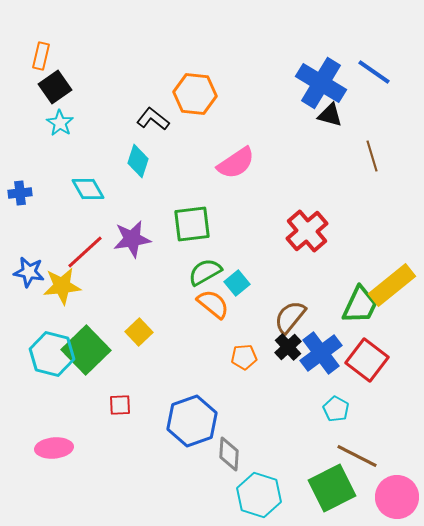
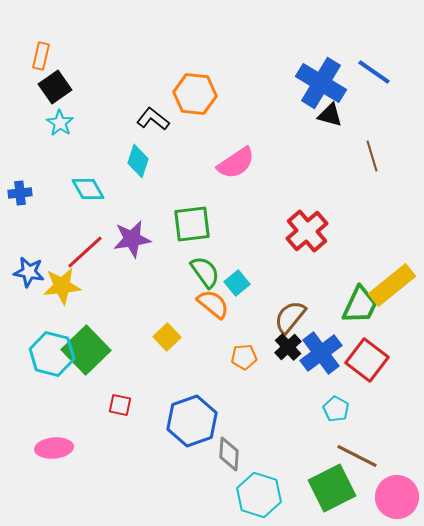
green semicircle at (205, 272): rotated 84 degrees clockwise
yellow square at (139, 332): moved 28 px right, 5 px down
red square at (120, 405): rotated 15 degrees clockwise
